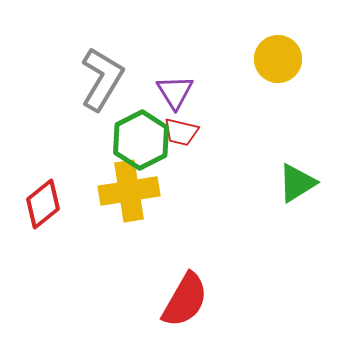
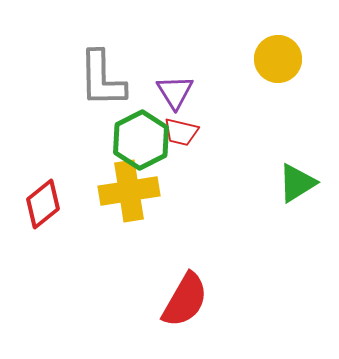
gray L-shape: rotated 148 degrees clockwise
